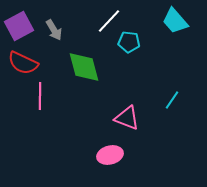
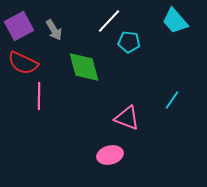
pink line: moved 1 px left
